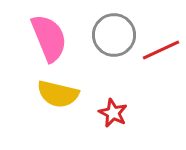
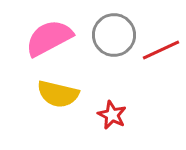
pink semicircle: rotated 96 degrees counterclockwise
red star: moved 1 px left, 2 px down
